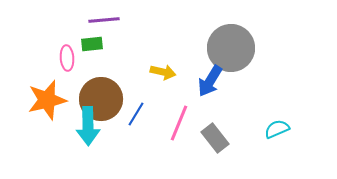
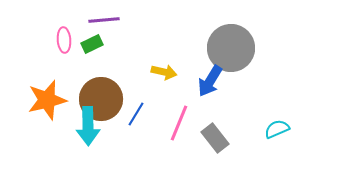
green rectangle: rotated 20 degrees counterclockwise
pink ellipse: moved 3 px left, 18 px up
yellow arrow: moved 1 px right
